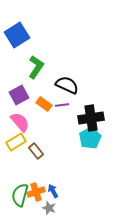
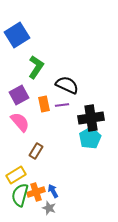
orange rectangle: rotated 42 degrees clockwise
yellow rectangle: moved 33 px down
brown rectangle: rotated 70 degrees clockwise
